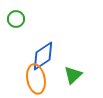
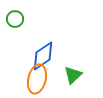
green circle: moved 1 px left
orange ellipse: moved 1 px right; rotated 24 degrees clockwise
